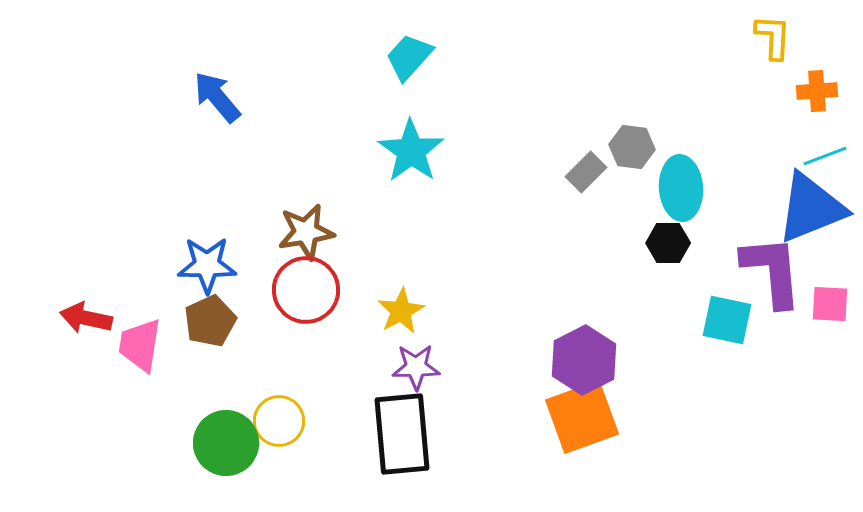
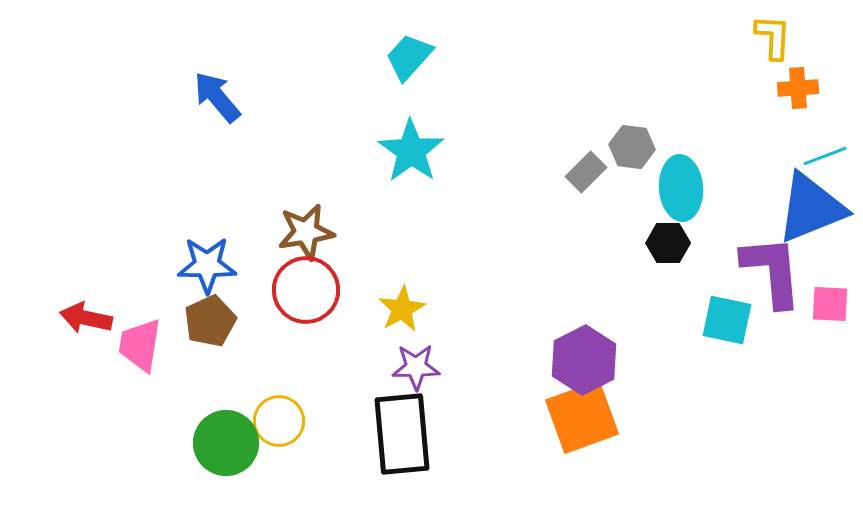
orange cross: moved 19 px left, 3 px up
yellow star: moved 1 px right, 2 px up
